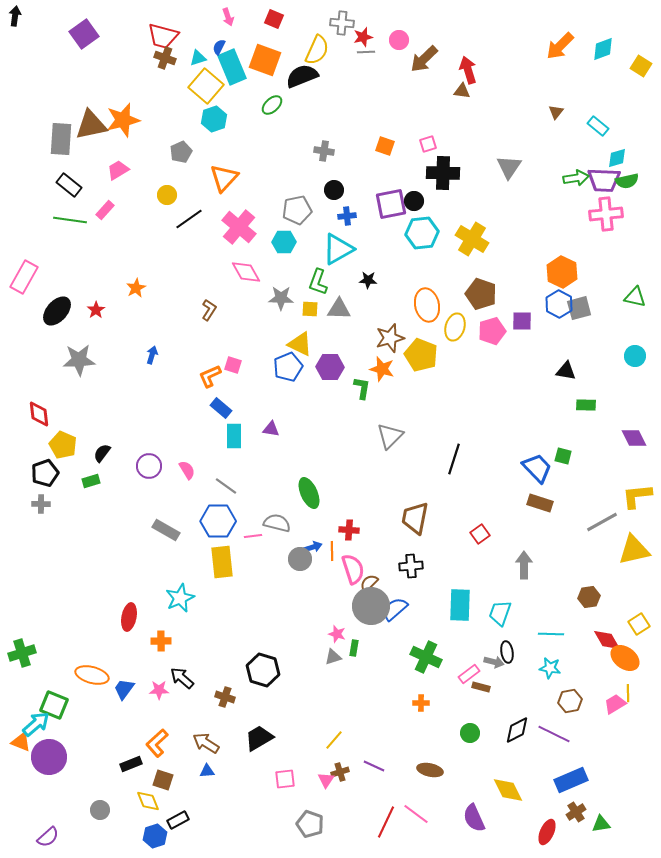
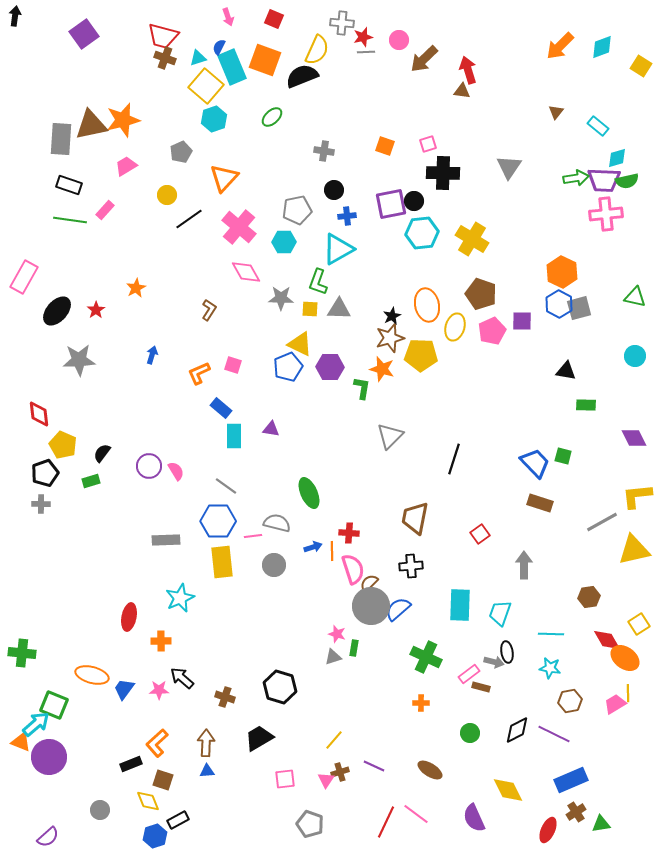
cyan diamond at (603, 49): moved 1 px left, 2 px up
green ellipse at (272, 105): moved 12 px down
pink trapezoid at (118, 170): moved 8 px right, 4 px up
black rectangle at (69, 185): rotated 20 degrees counterclockwise
black star at (368, 280): moved 24 px right, 36 px down; rotated 30 degrees counterclockwise
pink pentagon at (492, 331): rotated 8 degrees counterclockwise
yellow pentagon at (421, 355): rotated 20 degrees counterclockwise
orange L-shape at (210, 376): moved 11 px left, 3 px up
blue trapezoid at (537, 468): moved 2 px left, 5 px up
pink semicircle at (187, 470): moved 11 px left, 1 px down
gray rectangle at (166, 530): moved 10 px down; rotated 32 degrees counterclockwise
red cross at (349, 530): moved 3 px down
gray circle at (300, 559): moved 26 px left, 6 px down
blue semicircle at (395, 609): moved 3 px right
green cross at (22, 653): rotated 24 degrees clockwise
black hexagon at (263, 670): moved 17 px right, 17 px down
brown arrow at (206, 743): rotated 60 degrees clockwise
brown ellipse at (430, 770): rotated 20 degrees clockwise
red ellipse at (547, 832): moved 1 px right, 2 px up
